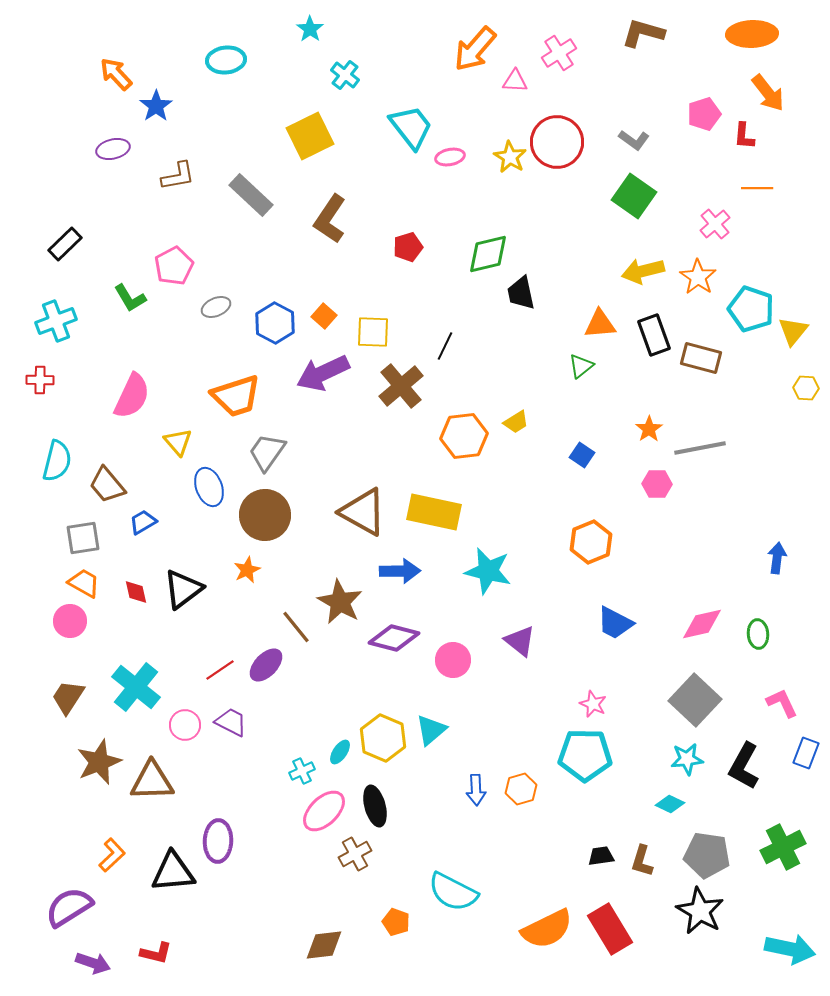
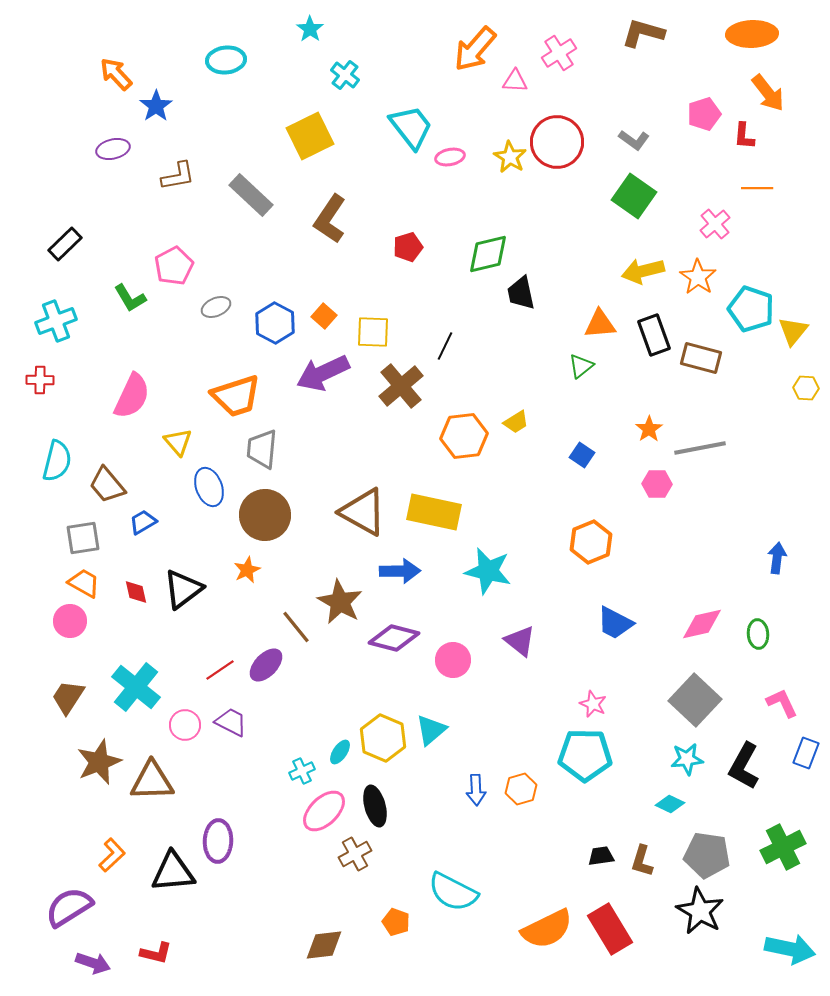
gray trapezoid at (267, 452): moved 5 px left, 3 px up; rotated 30 degrees counterclockwise
